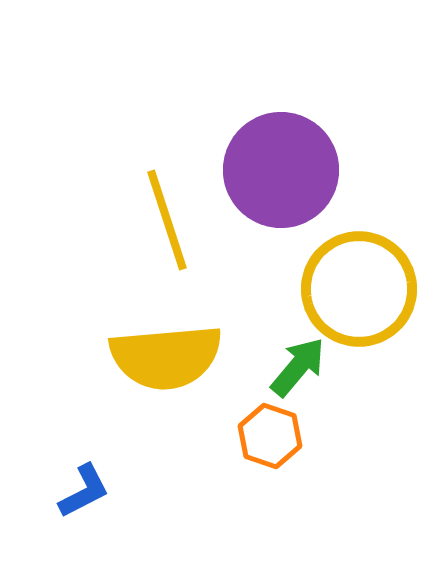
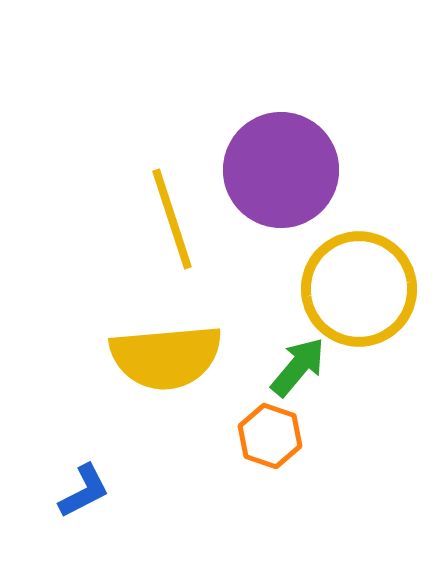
yellow line: moved 5 px right, 1 px up
